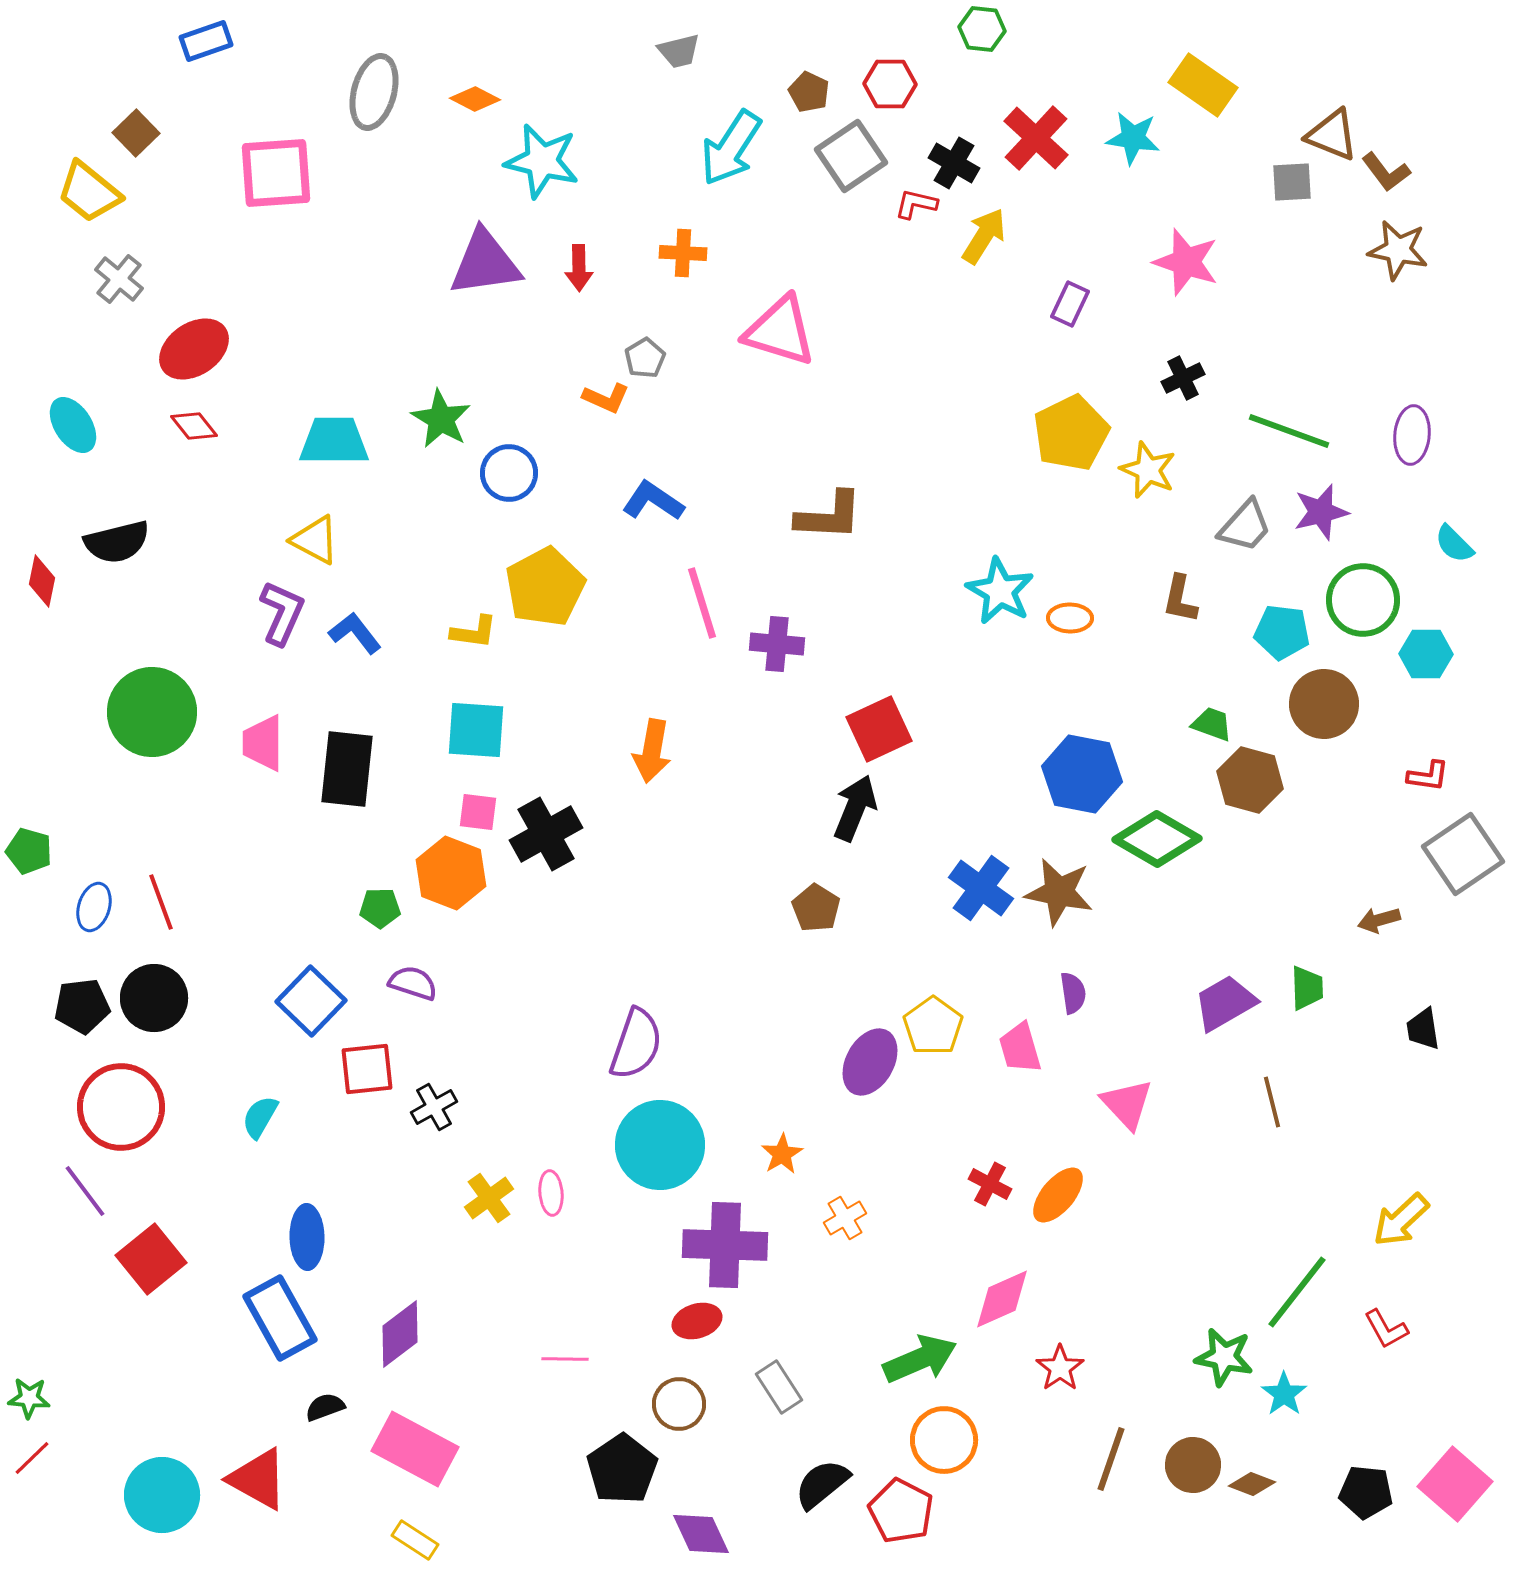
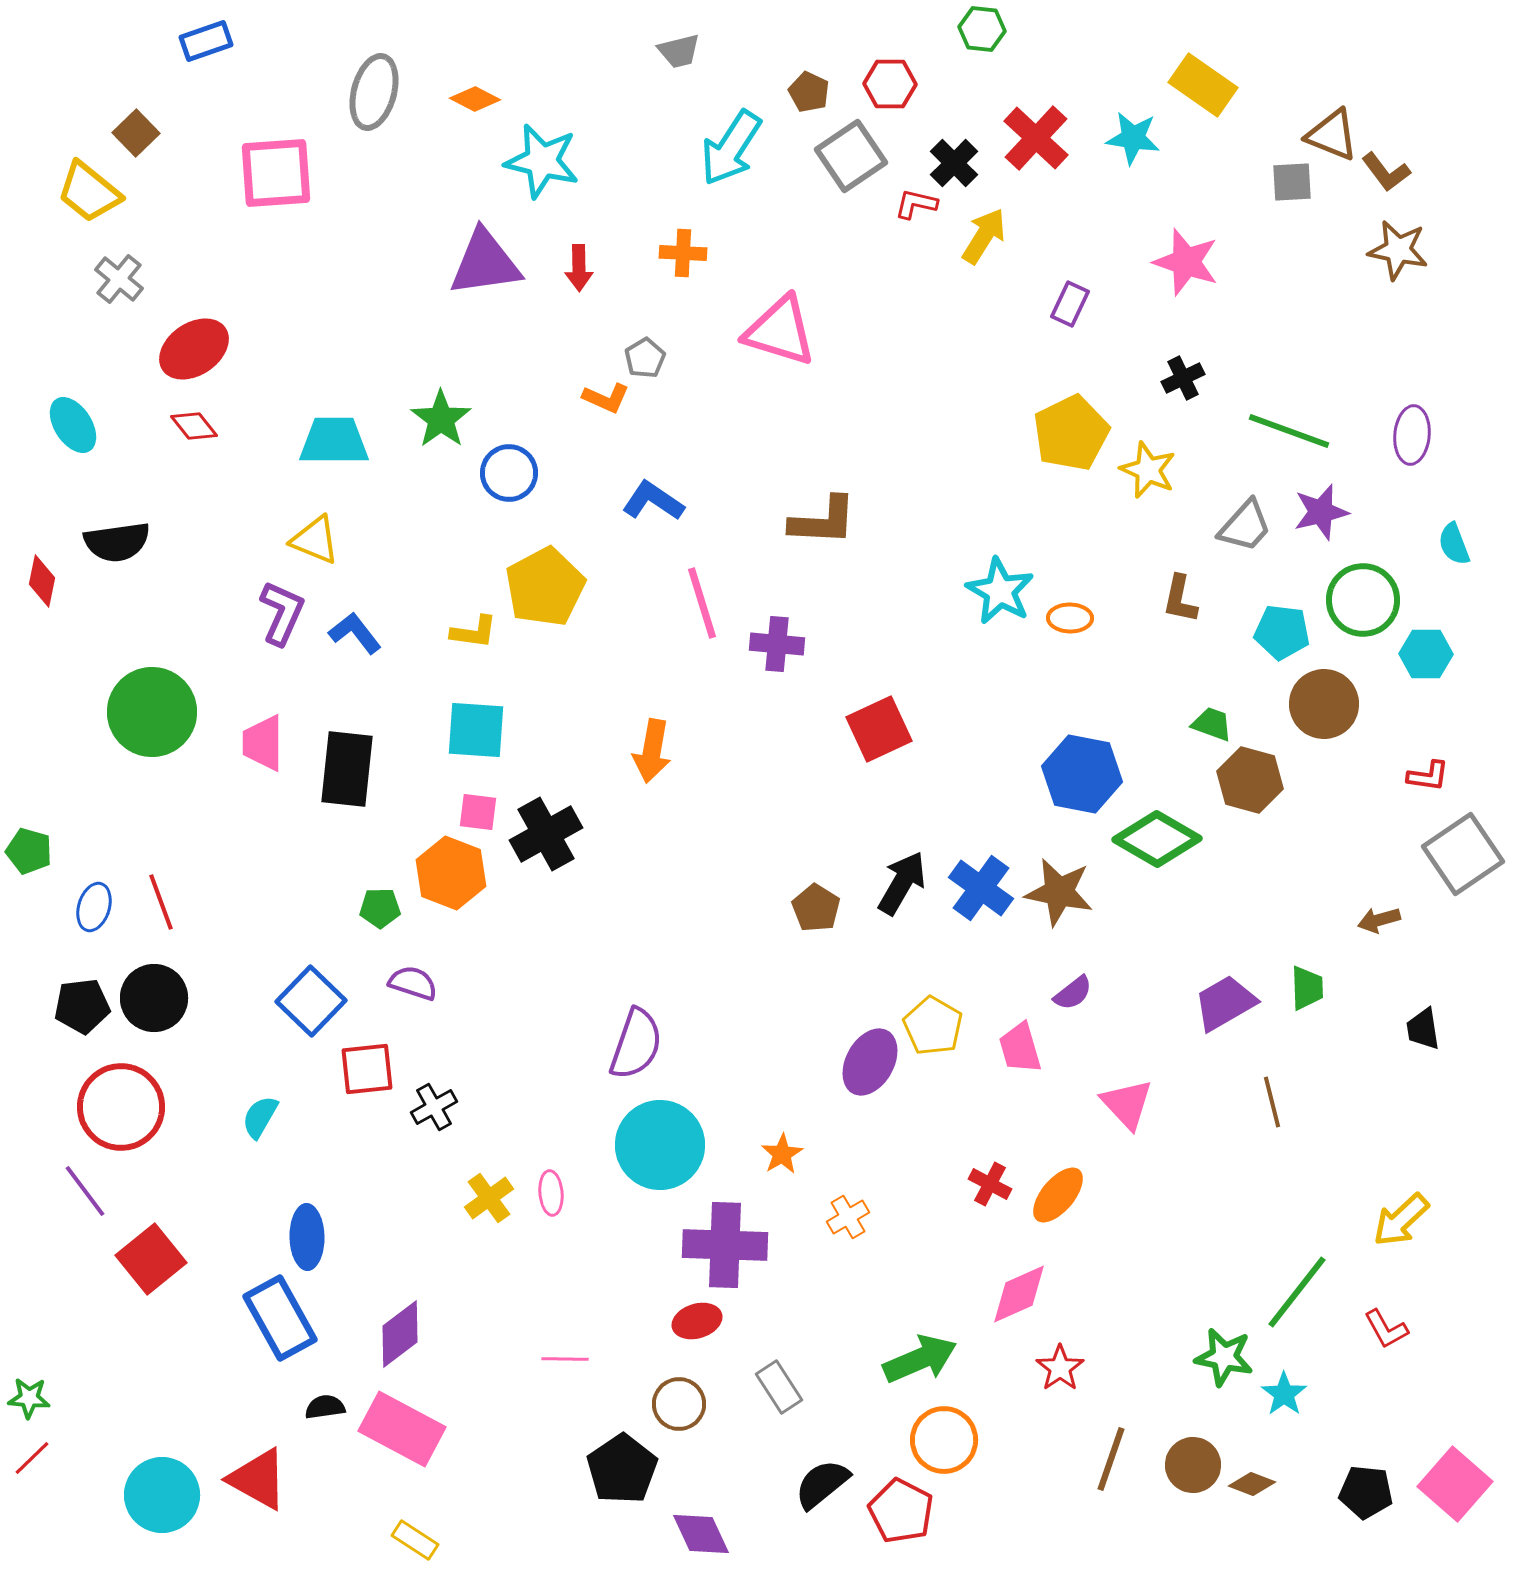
black cross at (954, 163): rotated 15 degrees clockwise
green star at (441, 419): rotated 6 degrees clockwise
brown L-shape at (829, 516): moved 6 px left, 5 px down
yellow triangle at (315, 540): rotated 6 degrees counterclockwise
black semicircle at (117, 542): rotated 6 degrees clockwise
cyan semicircle at (1454, 544): rotated 24 degrees clockwise
black arrow at (855, 808): moved 47 px right, 75 px down; rotated 8 degrees clockwise
purple semicircle at (1073, 993): rotated 60 degrees clockwise
yellow pentagon at (933, 1026): rotated 6 degrees counterclockwise
orange cross at (845, 1218): moved 3 px right, 1 px up
pink diamond at (1002, 1299): moved 17 px right, 5 px up
black semicircle at (325, 1407): rotated 12 degrees clockwise
pink rectangle at (415, 1449): moved 13 px left, 20 px up
